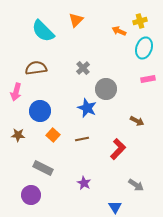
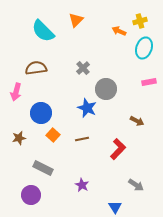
pink rectangle: moved 1 px right, 3 px down
blue circle: moved 1 px right, 2 px down
brown star: moved 1 px right, 3 px down; rotated 16 degrees counterclockwise
purple star: moved 2 px left, 2 px down
